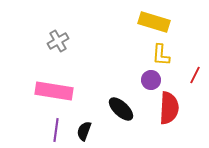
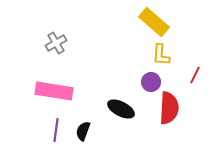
yellow rectangle: rotated 24 degrees clockwise
gray cross: moved 2 px left, 2 px down
purple circle: moved 2 px down
black ellipse: rotated 16 degrees counterclockwise
black semicircle: moved 1 px left
